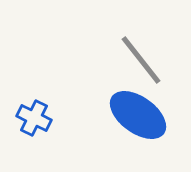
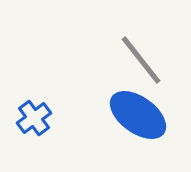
blue cross: rotated 28 degrees clockwise
